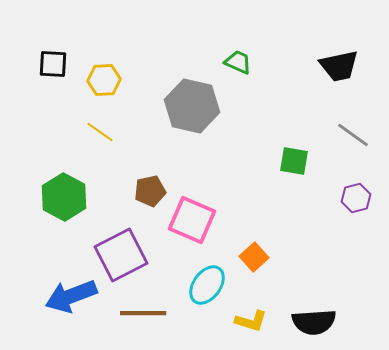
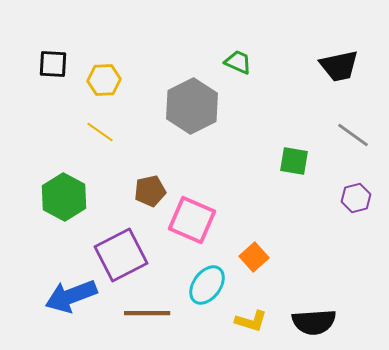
gray hexagon: rotated 20 degrees clockwise
brown line: moved 4 px right
